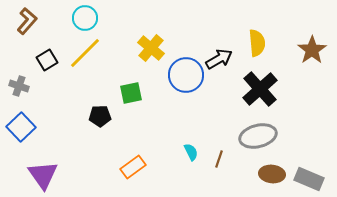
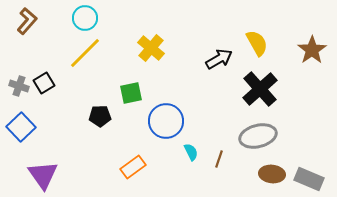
yellow semicircle: rotated 24 degrees counterclockwise
black square: moved 3 px left, 23 px down
blue circle: moved 20 px left, 46 px down
